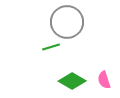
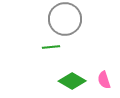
gray circle: moved 2 px left, 3 px up
green line: rotated 12 degrees clockwise
